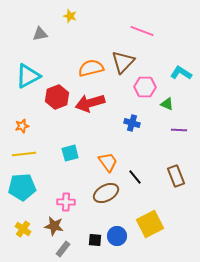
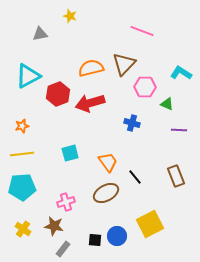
brown triangle: moved 1 px right, 2 px down
red hexagon: moved 1 px right, 3 px up
yellow line: moved 2 px left
pink cross: rotated 18 degrees counterclockwise
